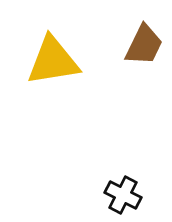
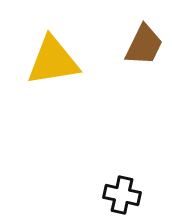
black cross: moved 1 px left; rotated 15 degrees counterclockwise
